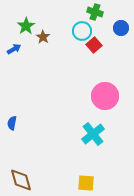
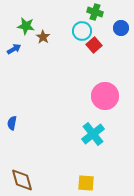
green star: rotated 30 degrees counterclockwise
brown diamond: moved 1 px right
